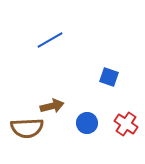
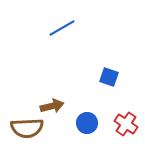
blue line: moved 12 px right, 12 px up
